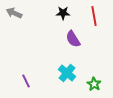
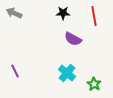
purple semicircle: rotated 30 degrees counterclockwise
purple line: moved 11 px left, 10 px up
